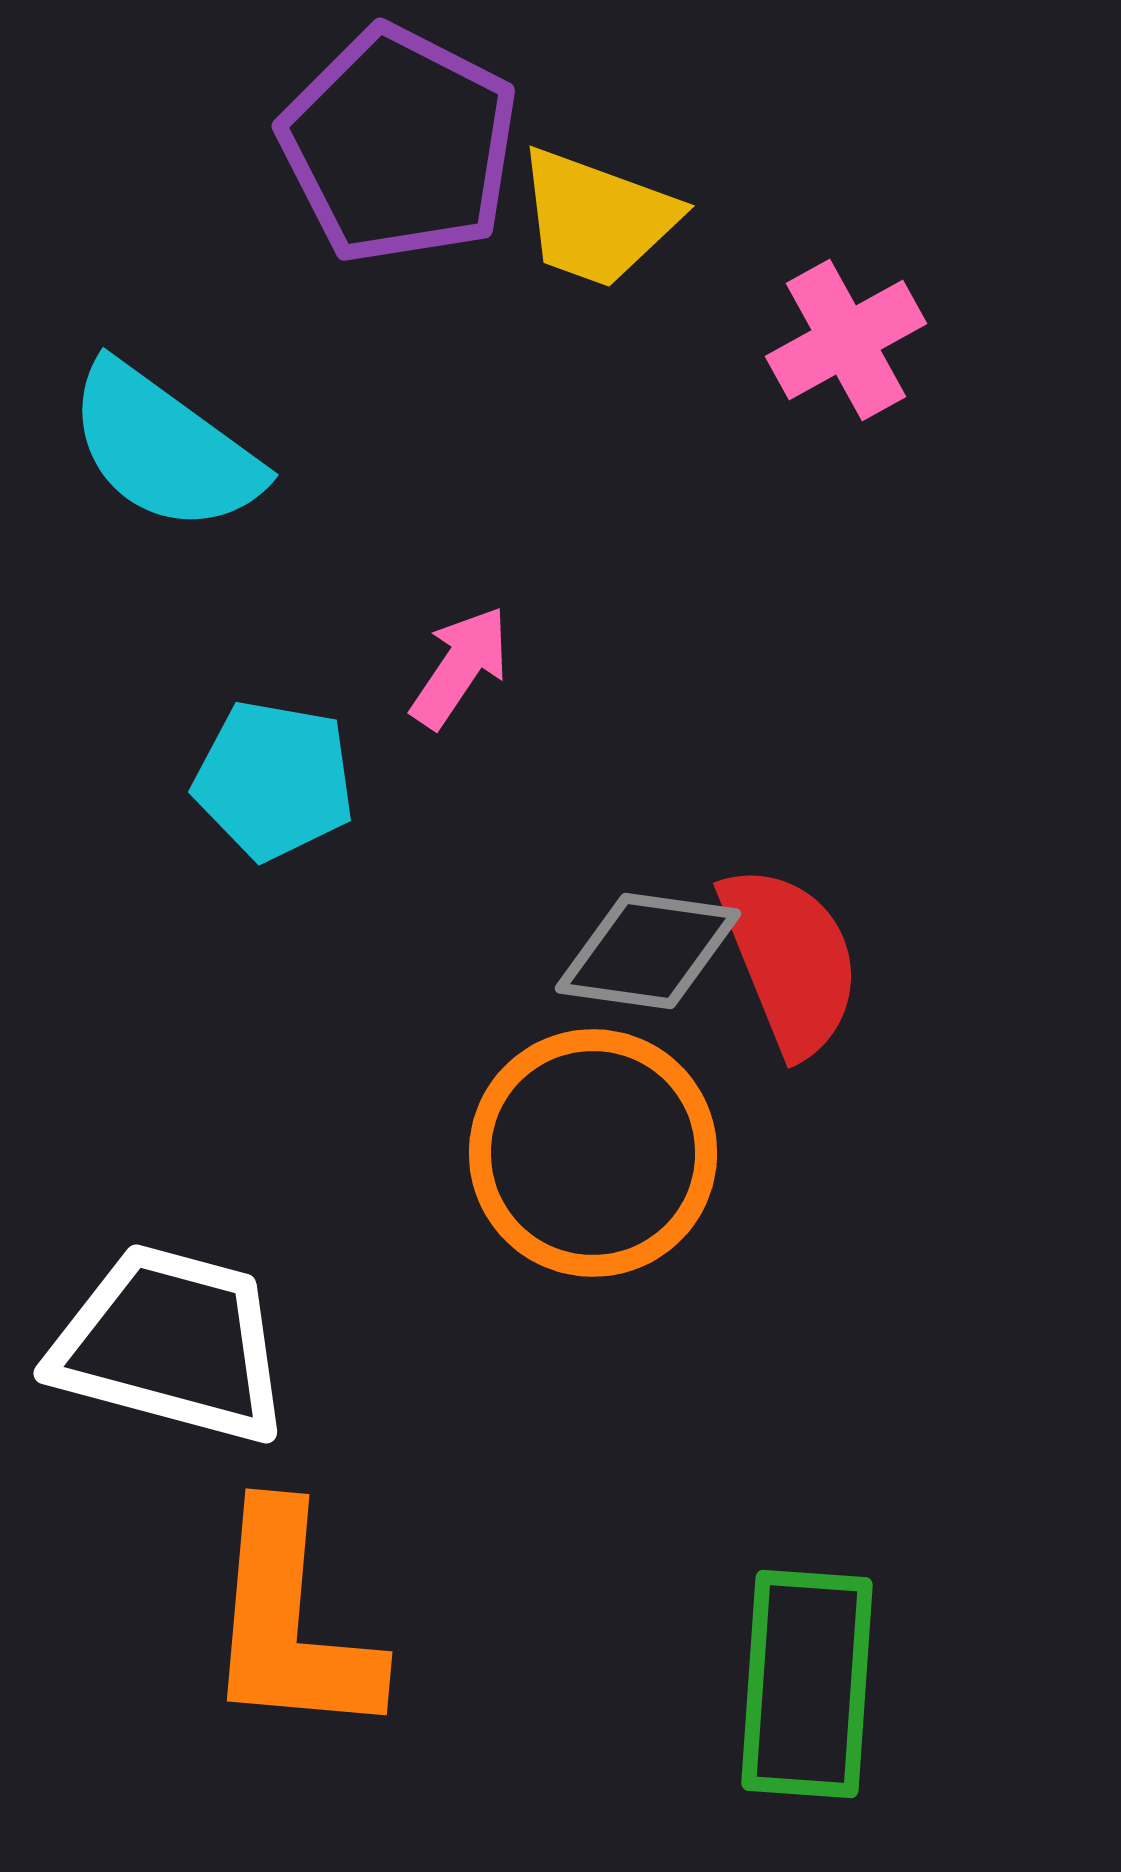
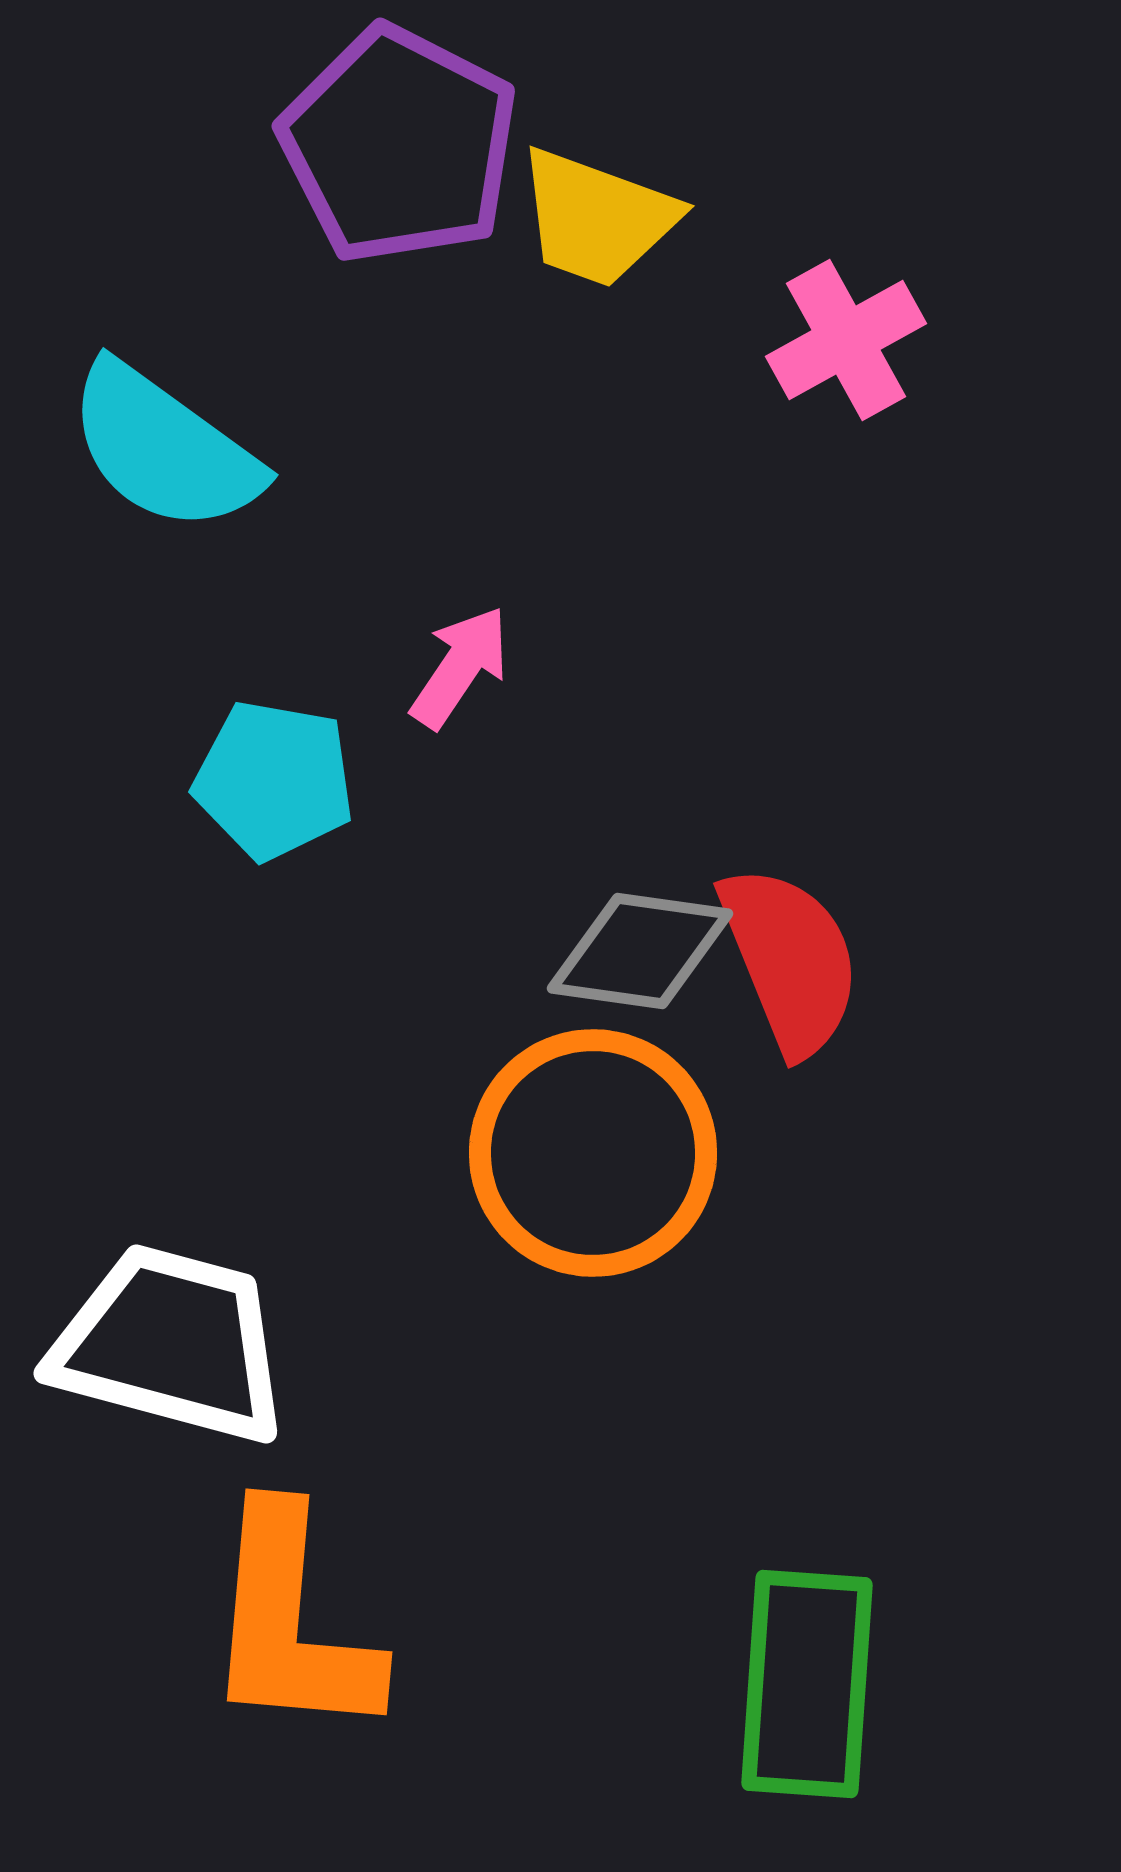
gray diamond: moved 8 px left
